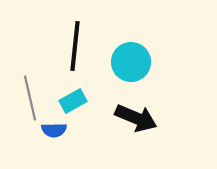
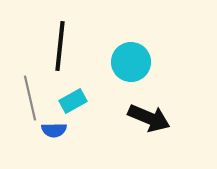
black line: moved 15 px left
black arrow: moved 13 px right
